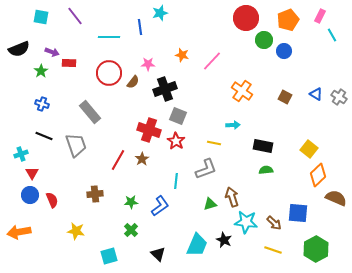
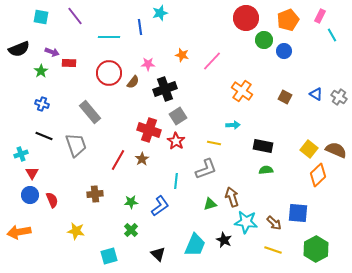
gray square at (178, 116): rotated 36 degrees clockwise
brown semicircle at (336, 198): moved 48 px up
cyan trapezoid at (197, 245): moved 2 px left
